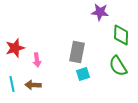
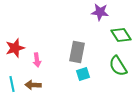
green diamond: rotated 35 degrees counterclockwise
